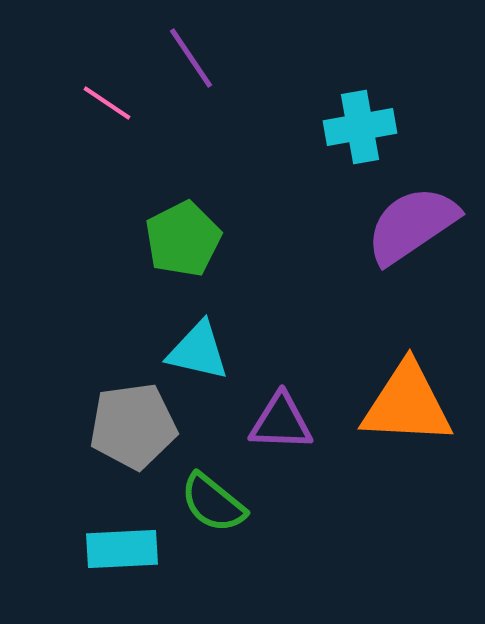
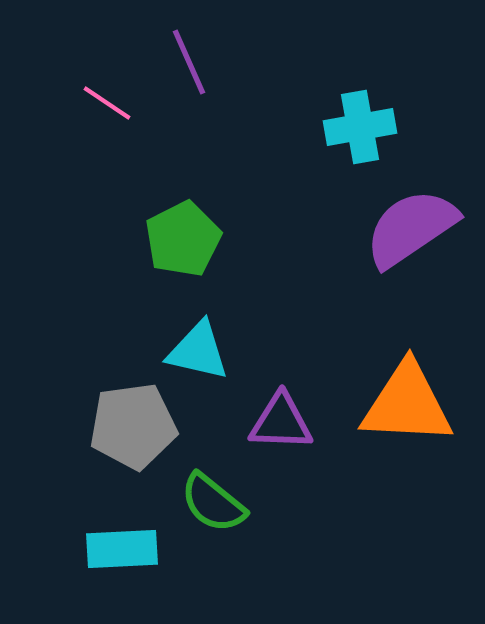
purple line: moved 2 px left, 4 px down; rotated 10 degrees clockwise
purple semicircle: moved 1 px left, 3 px down
